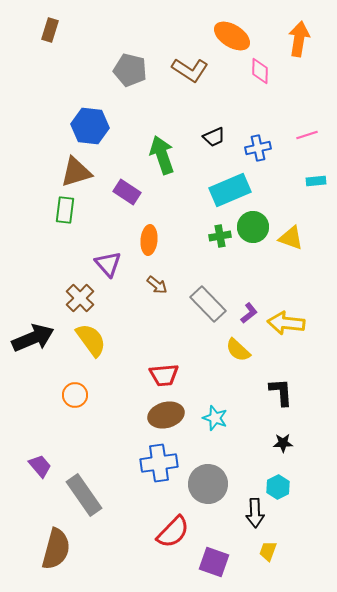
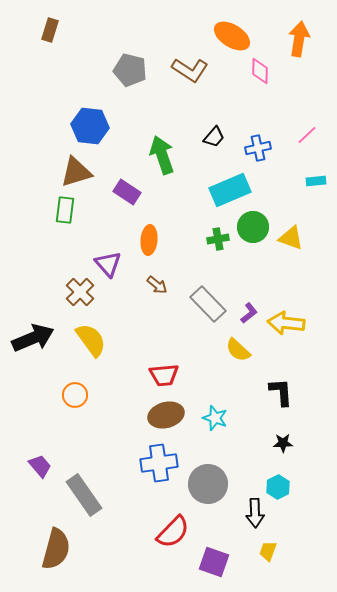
pink line at (307, 135): rotated 25 degrees counterclockwise
black trapezoid at (214, 137): rotated 25 degrees counterclockwise
green cross at (220, 236): moved 2 px left, 3 px down
brown cross at (80, 298): moved 6 px up
